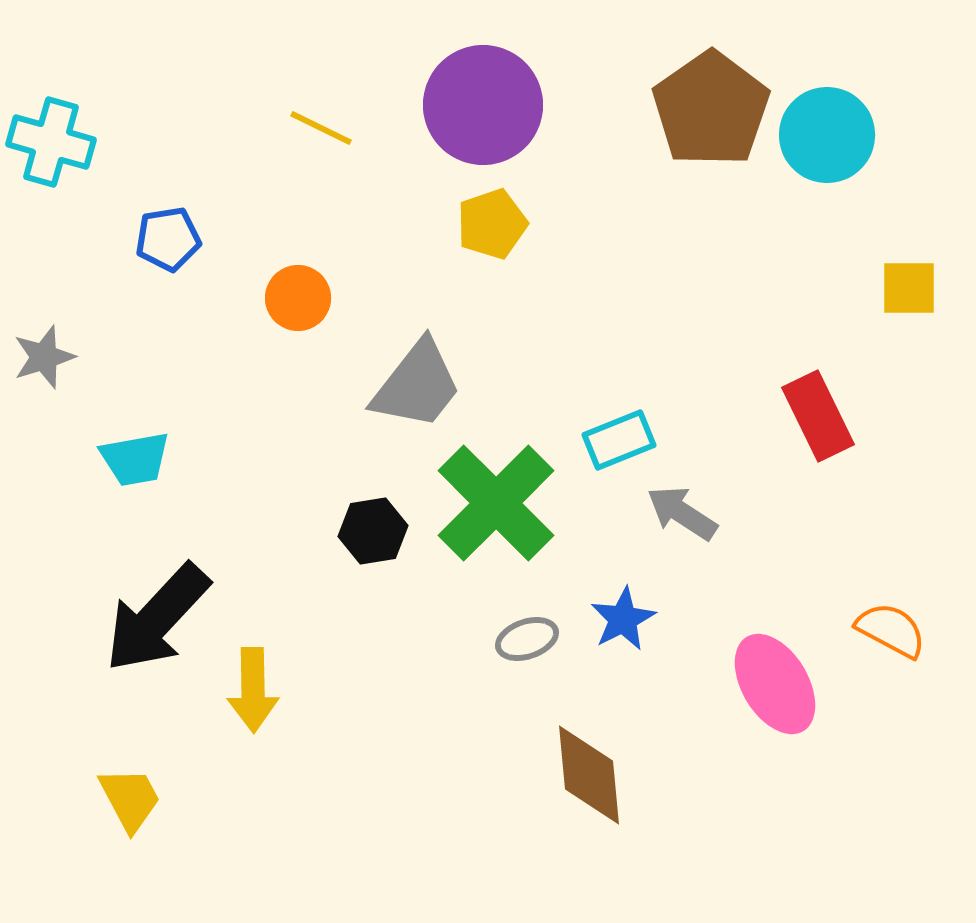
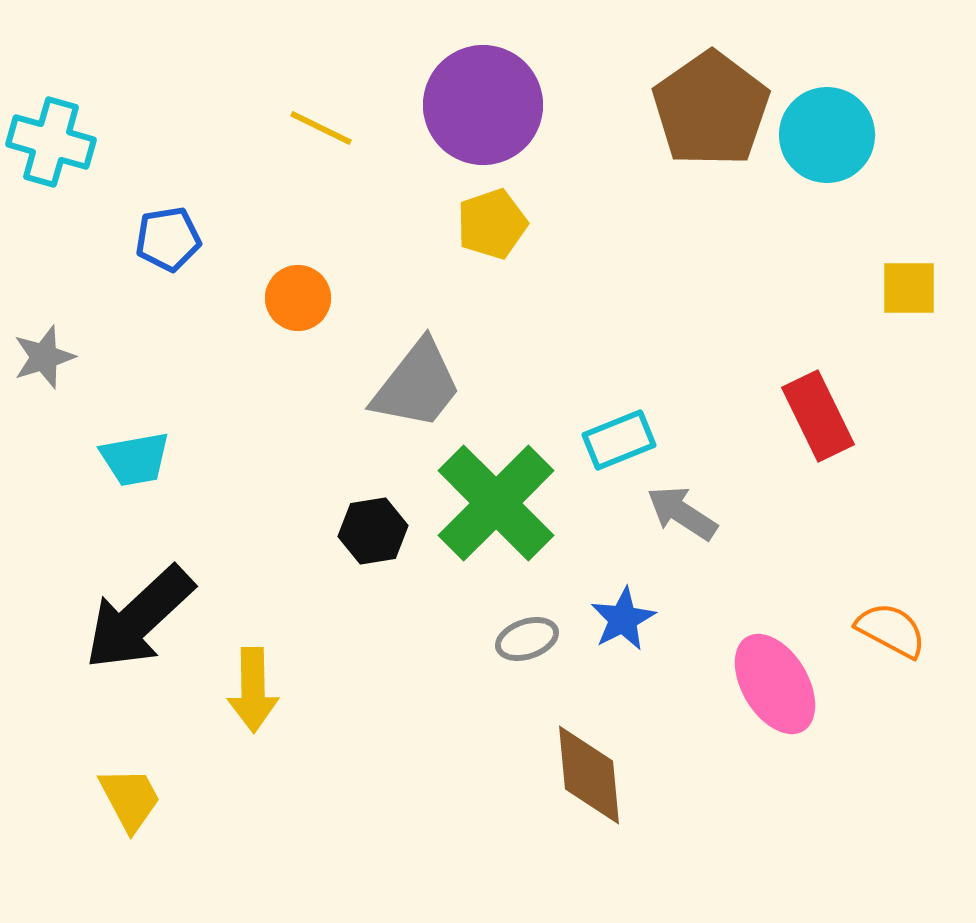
black arrow: moved 18 px left; rotated 4 degrees clockwise
